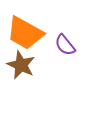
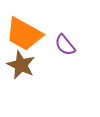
orange trapezoid: moved 1 px left, 1 px down
